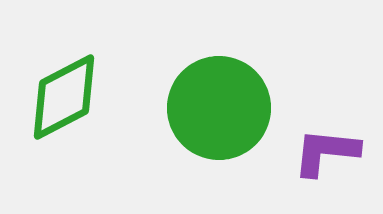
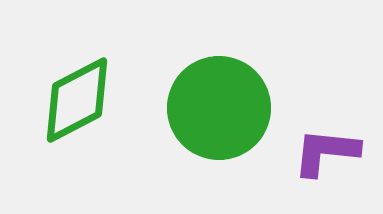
green diamond: moved 13 px right, 3 px down
